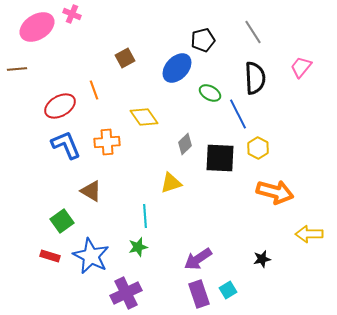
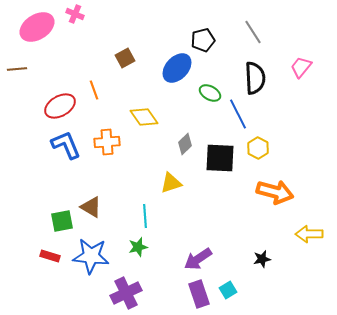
pink cross: moved 3 px right
brown triangle: moved 16 px down
green square: rotated 25 degrees clockwise
blue star: rotated 21 degrees counterclockwise
